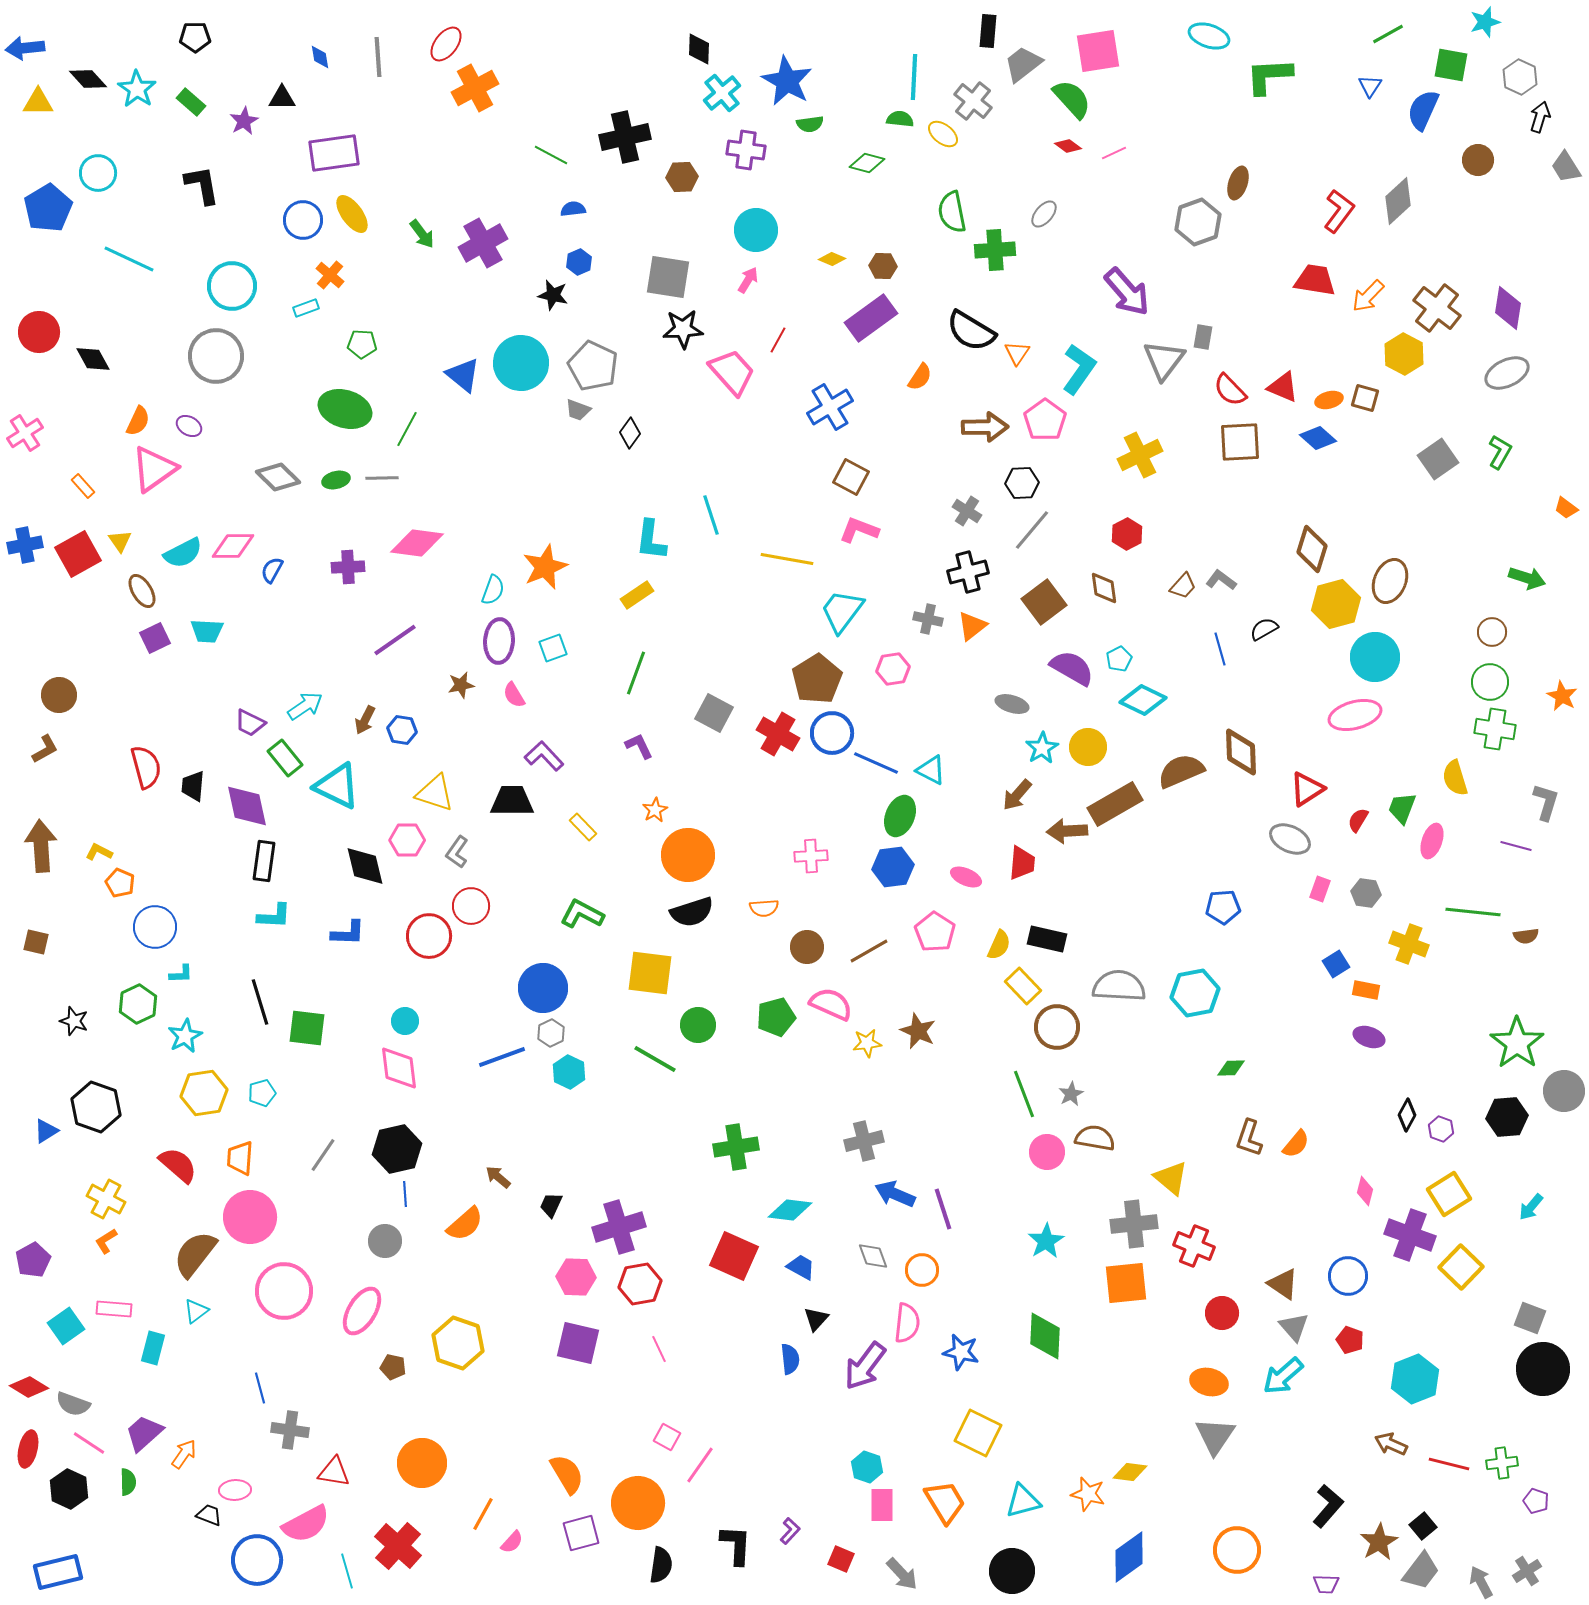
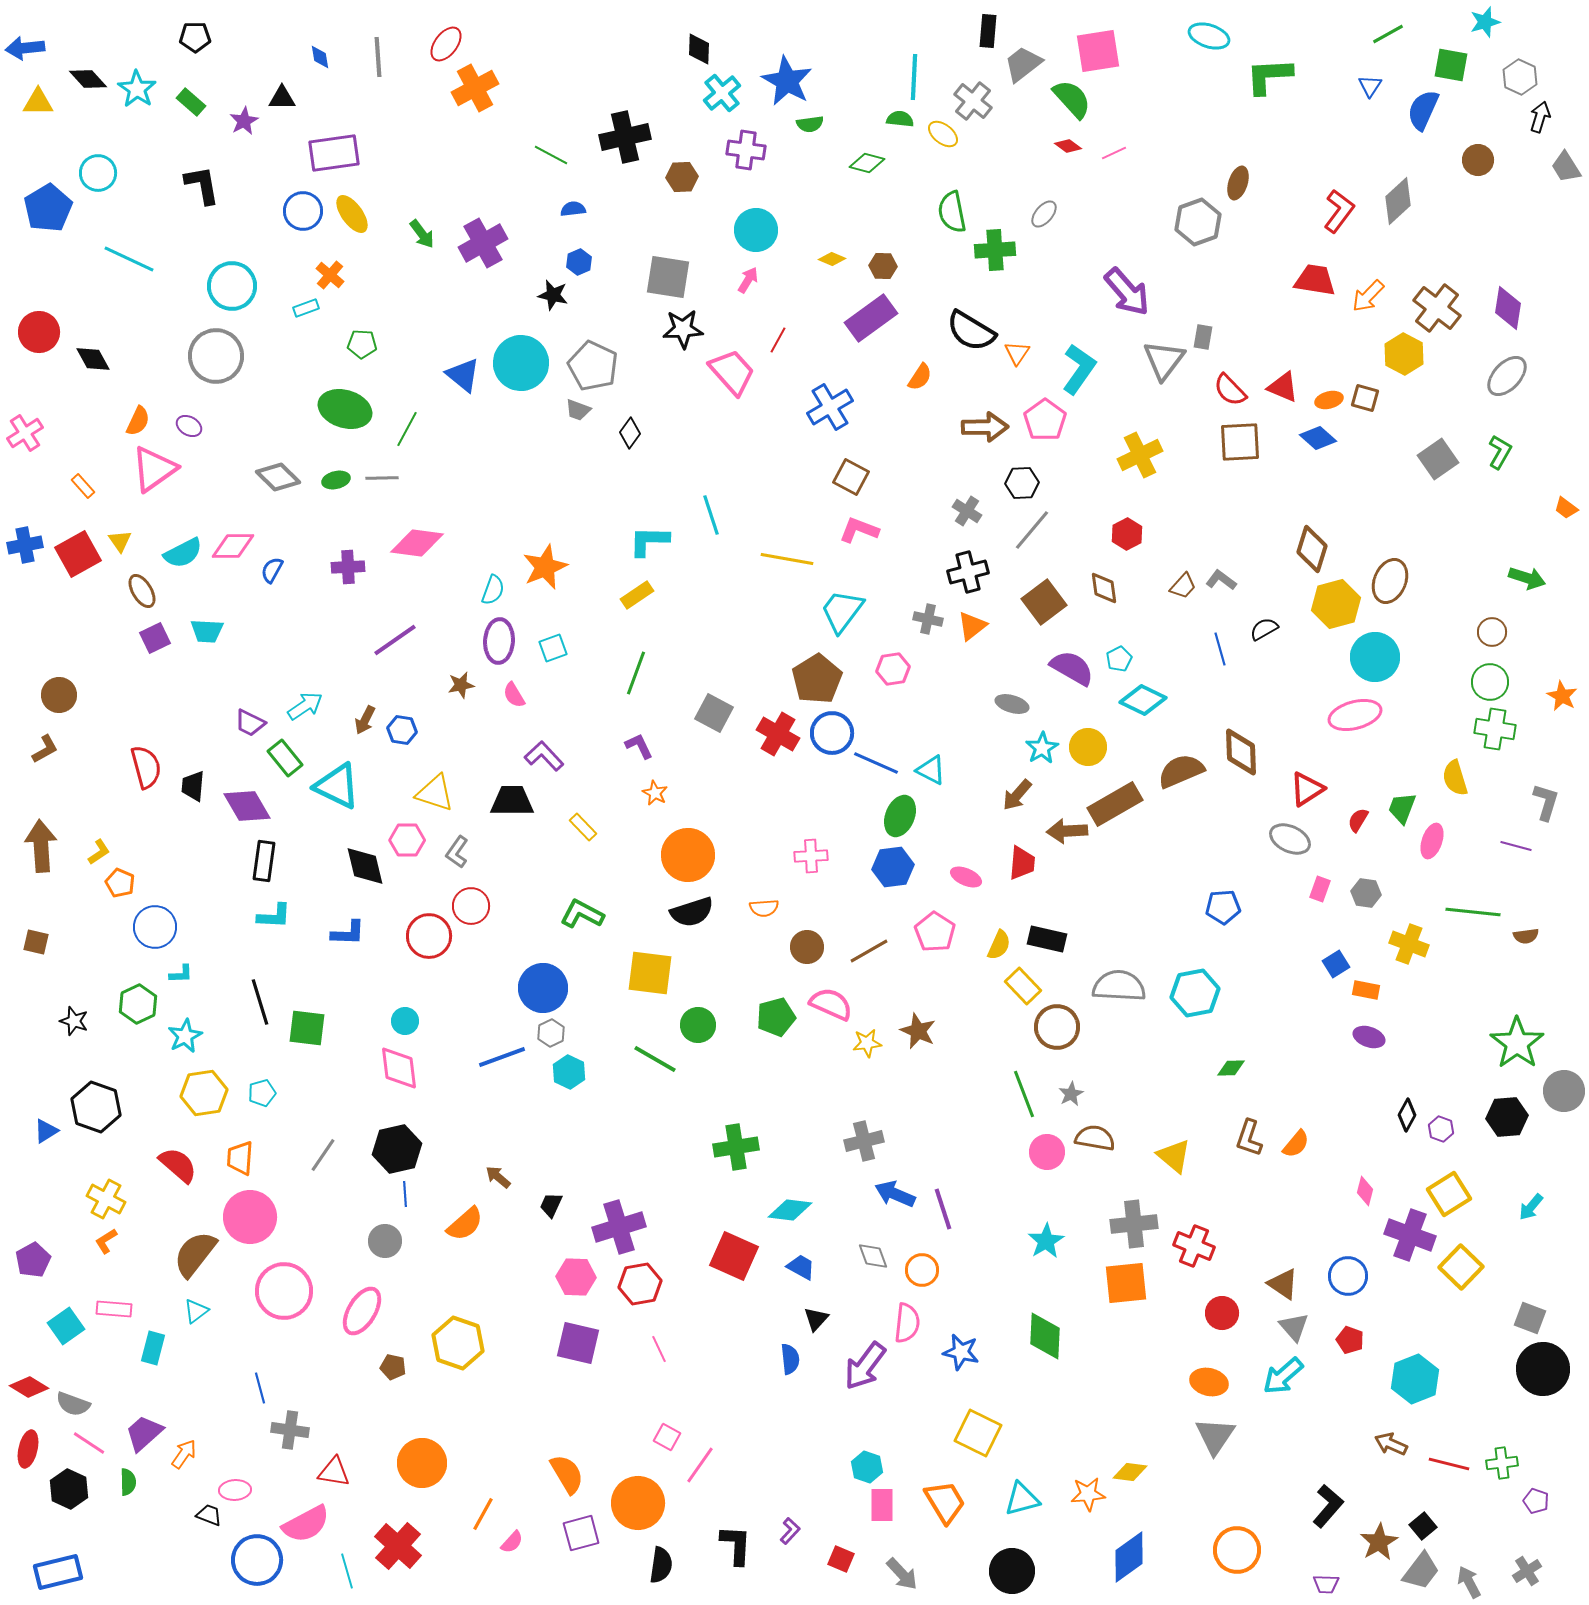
blue circle at (303, 220): moved 9 px up
gray ellipse at (1507, 373): moved 3 px down; rotated 21 degrees counterclockwise
cyan L-shape at (651, 540): moved 2 px left, 1 px down; rotated 84 degrees clockwise
purple diamond at (247, 806): rotated 18 degrees counterclockwise
orange star at (655, 810): moved 17 px up; rotated 15 degrees counterclockwise
yellow L-shape at (99, 852): rotated 120 degrees clockwise
yellow triangle at (1171, 1178): moved 3 px right, 22 px up
orange star at (1088, 1494): rotated 20 degrees counterclockwise
cyan triangle at (1023, 1501): moved 1 px left, 2 px up
gray arrow at (1481, 1582): moved 12 px left
